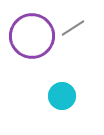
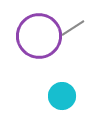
purple circle: moved 7 px right
